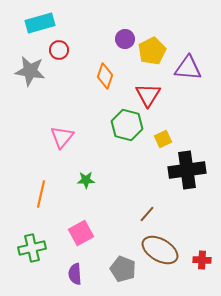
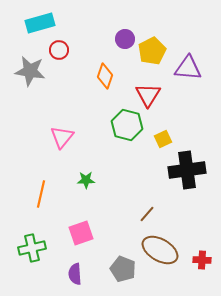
pink square: rotated 10 degrees clockwise
